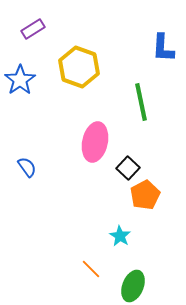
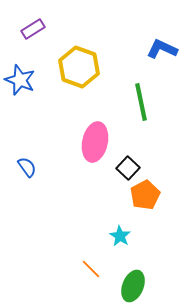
blue L-shape: moved 1 px left, 1 px down; rotated 112 degrees clockwise
blue star: rotated 16 degrees counterclockwise
